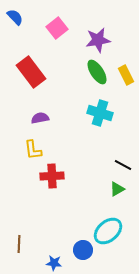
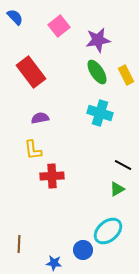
pink square: moved 2 px right, 2 px up
